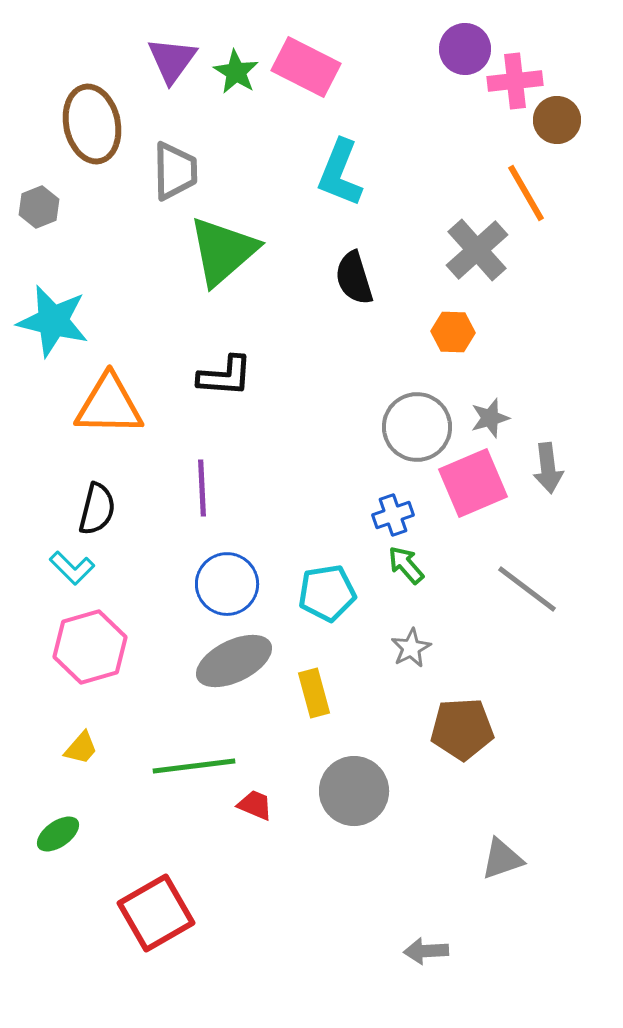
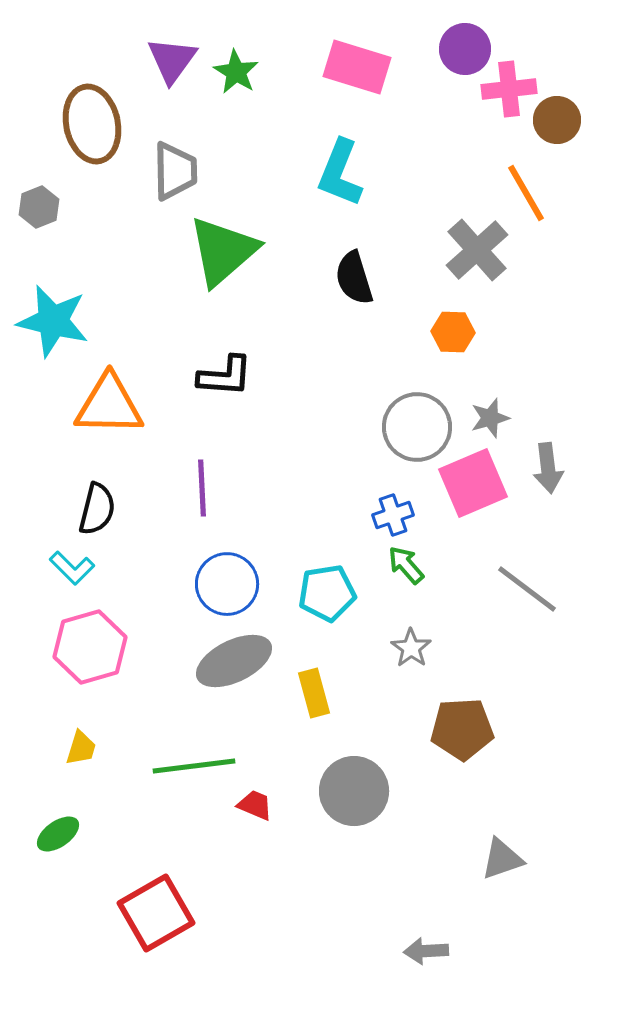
pink rectangle at (306, 67): moved 51 px right; rotated 10 degrees counterclockwise
pink cross at (515, 81): moved 6 px left, 8 px down
gray star at (411, 648): rotated 9 degrees counterclockwise
yellow trapezoid at (81, 748): rotated 24 degrees counterclockwise
